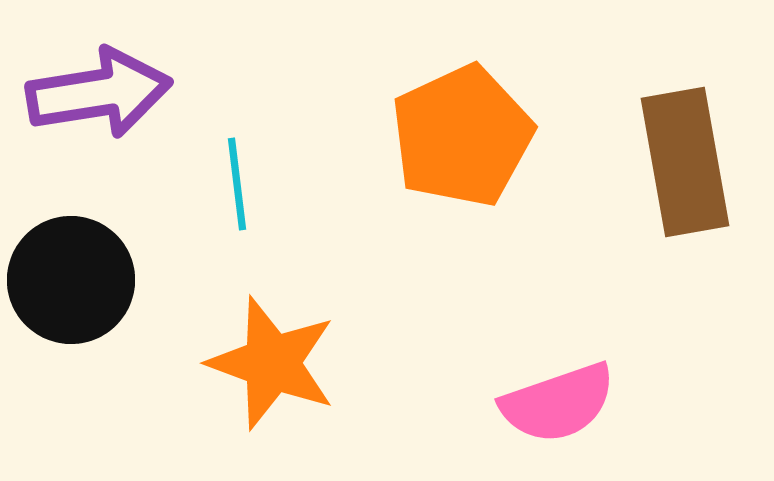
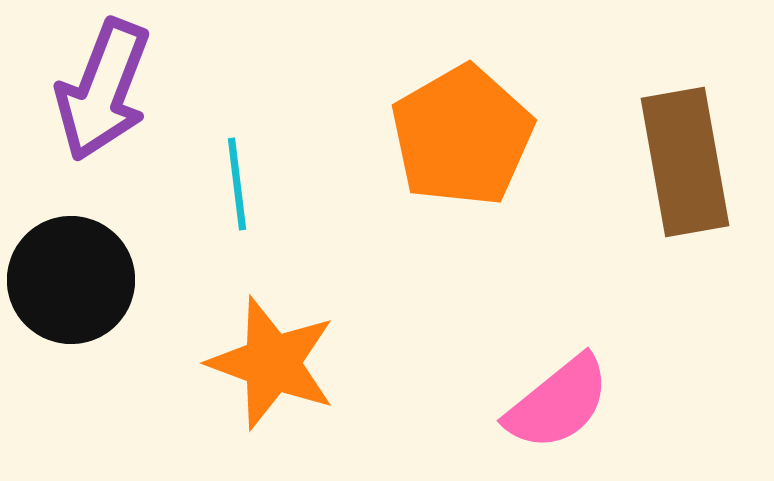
purple arrow: moved 4 px right, 3 px up; rotated 120 degrees clockwise
orange pentagon: rotated 5 degrees counterclockwise
pink semicircle: rotated 20 degrees counterclockwise
